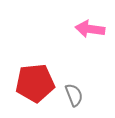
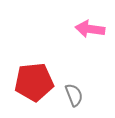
red pentagon: moved 1 px left, 1 px up
